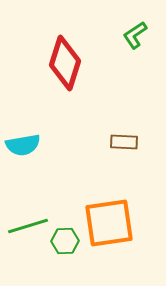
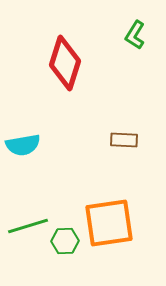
green L-shape: rotated 24 degrees counterclockwise
brown rectangle: moved 2 px up
